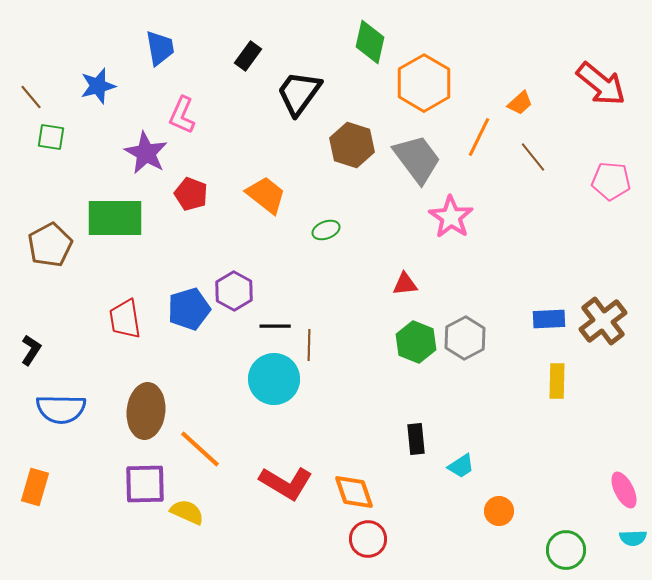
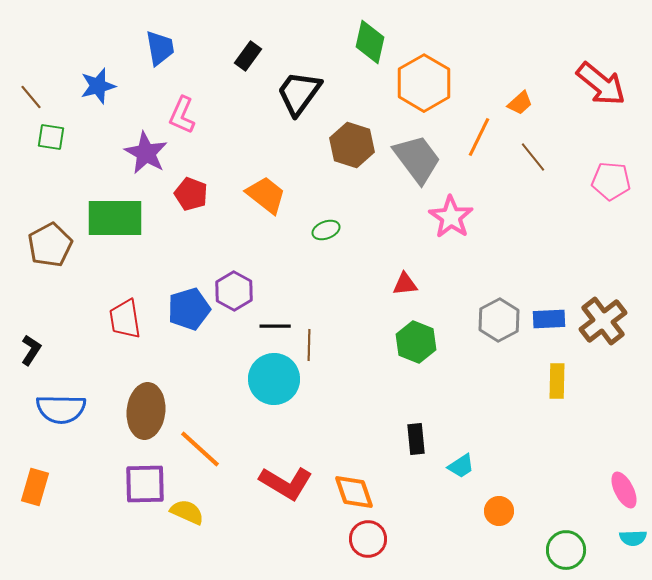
gray hexagon at (465, 338): moved 34 px right, 18 px up
